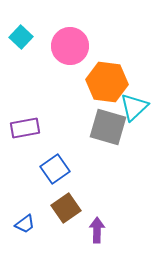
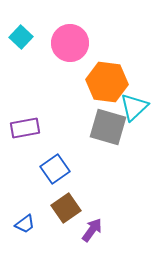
pink circle: moved 3 px up
purple arrow: moved 5 px left; rotated 35 degrees clockwise
